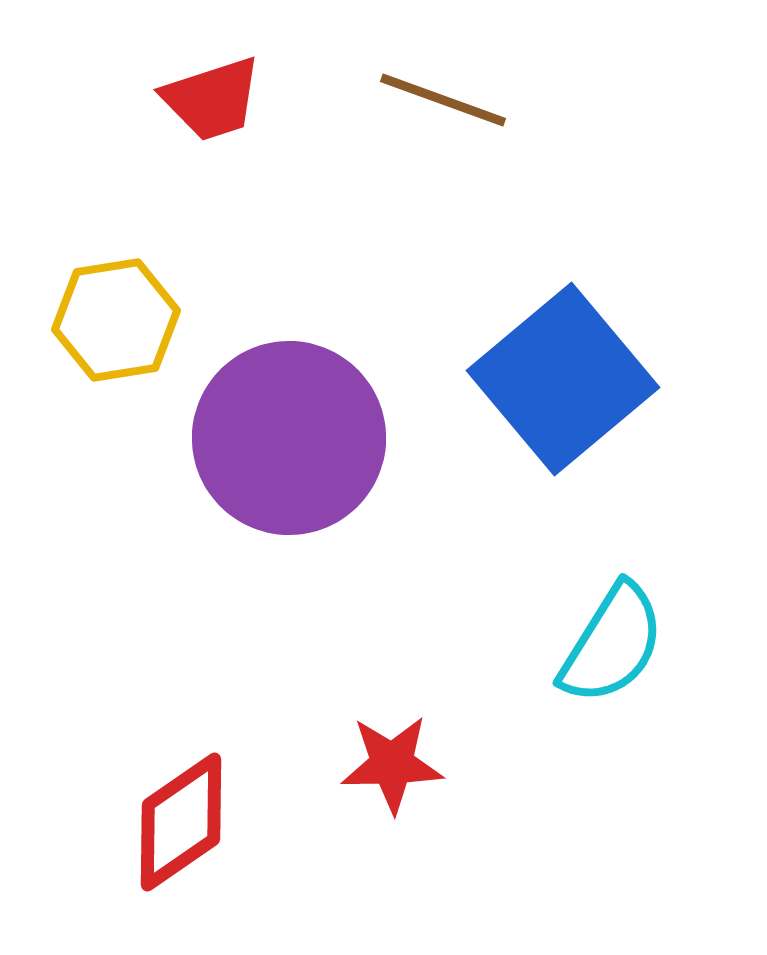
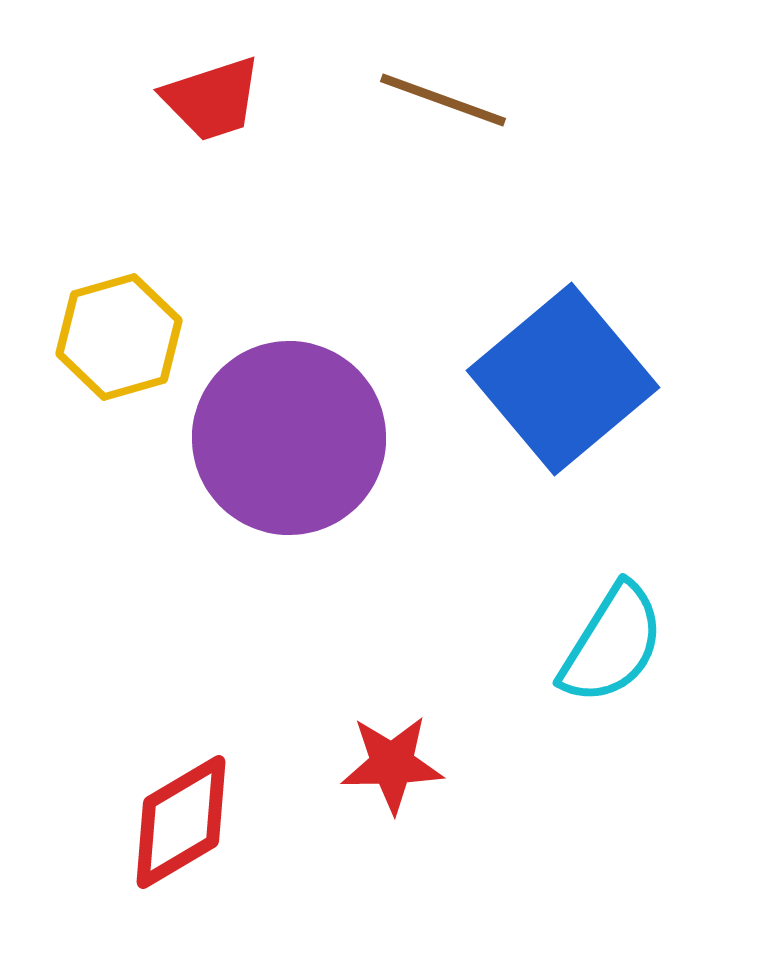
yellow hexagon: moved 3 px right, 17 px down; rotated 7 degrees counterclockwise
red diamond: rotated 4 degrees clockwise
